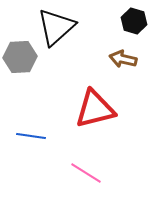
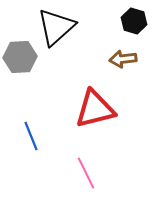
brown arrow: rotated 20 degrees counterclockwise
blue line: rotated 60 degrees clockwise
pink line: rotated 32 degrees clockwise
